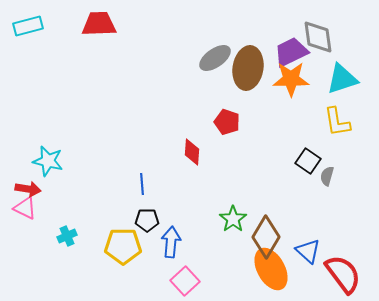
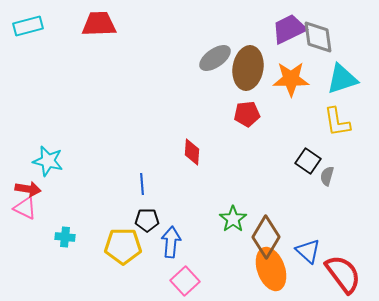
purple trapezoid: moved 2 px left, 23 px up
red pentagon: moved 20 px right, 8 px up; rotated 25 degrees counterclockwise
cyan cross: moved 2 px left, 1 px down; rotated 30 degrees clockwise
orange ellipse: rotated 9 degrees clockwise
